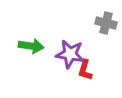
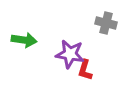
green arrow: moved 7 px left, 6 px up
